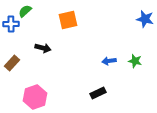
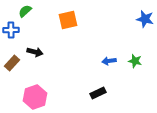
blue cross: moved 6 px down
black arrow: moved 8 px left, 4 px down
